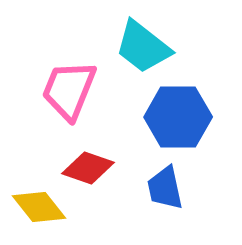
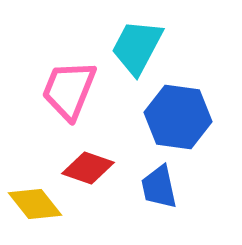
cyan trapezoid: moved 6 px left; rotated 80 degrees clockwise
blue hexagon: rotated 8 degrees clockwise
blue trapezoid: moved 6 px left, 1 px up
yellow diamond: moved 4 px left, 3 px up
